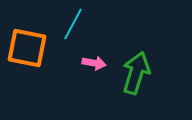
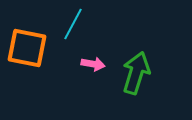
pink arrow: moved 1 px left, 1 px down
